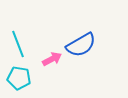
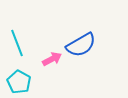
cyan line: moved 1 px left, 1 px up
cyan pentagon: moved 4 px down; rotated 20 degrees clockwise
